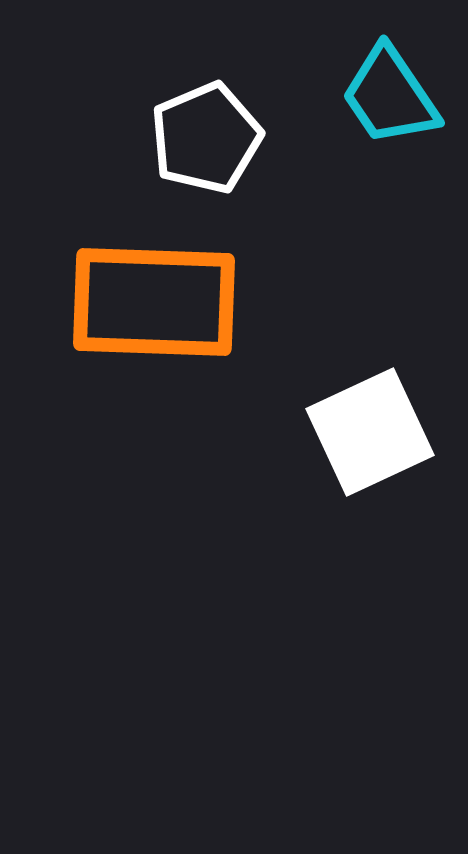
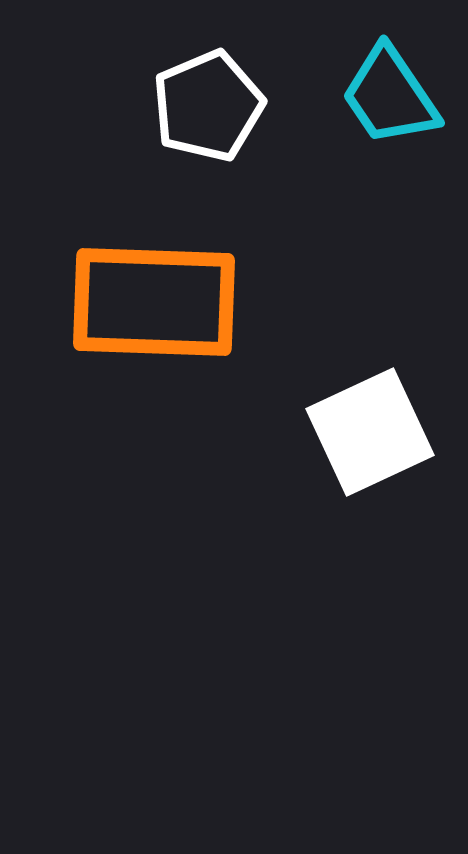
white pentagon: moved 2 px right, 32 px up
